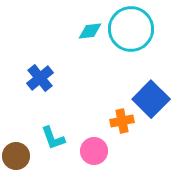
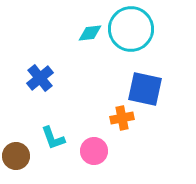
cyan diamond: moved 2 px down
blue square: moved 6 px left, 10 px up; rotated 33 degrees counterclockwise
orange cross: moved 3 px up
